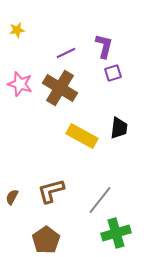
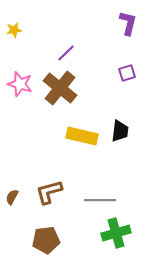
yellow star: moved 3 px left
purple L-shape: moved 24 px right, 23 px up
purple line: rotated 18 degrees counterclockwise
purple square: moved 14 px right
brown cross: rotated 8 degrees clockwise
black trapezoid: moved 1 px right, 3 px down
yellow rectangle: rotated 16 degrees counterclockwise
brown L-shape: moved 2 px left, 1 px down
gray line: rotated 52 degrees clockwise
brown pentagon: rotated 28 degrees clockwise
